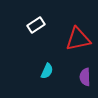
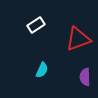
red triangle: rotated 8 degrees counterclockwise
cyan semicircle: moved 5 px left, 1 px up
